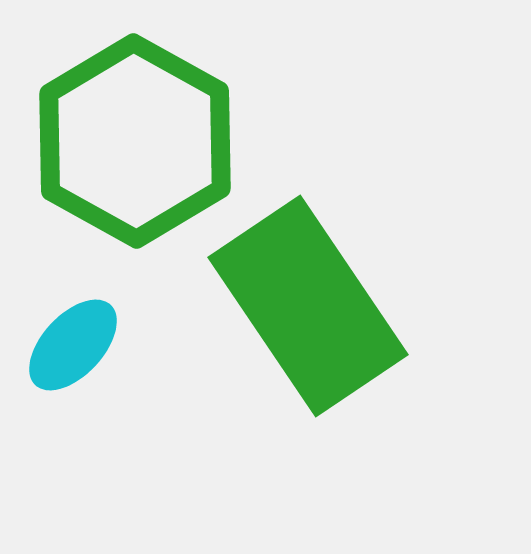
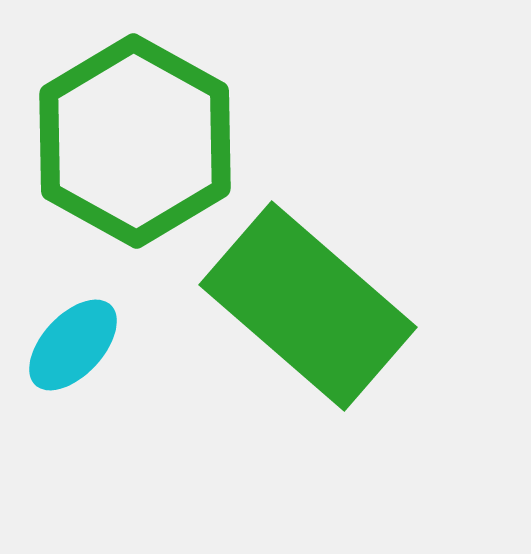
green rectangle: rotated 15 degrees counterclockwise
